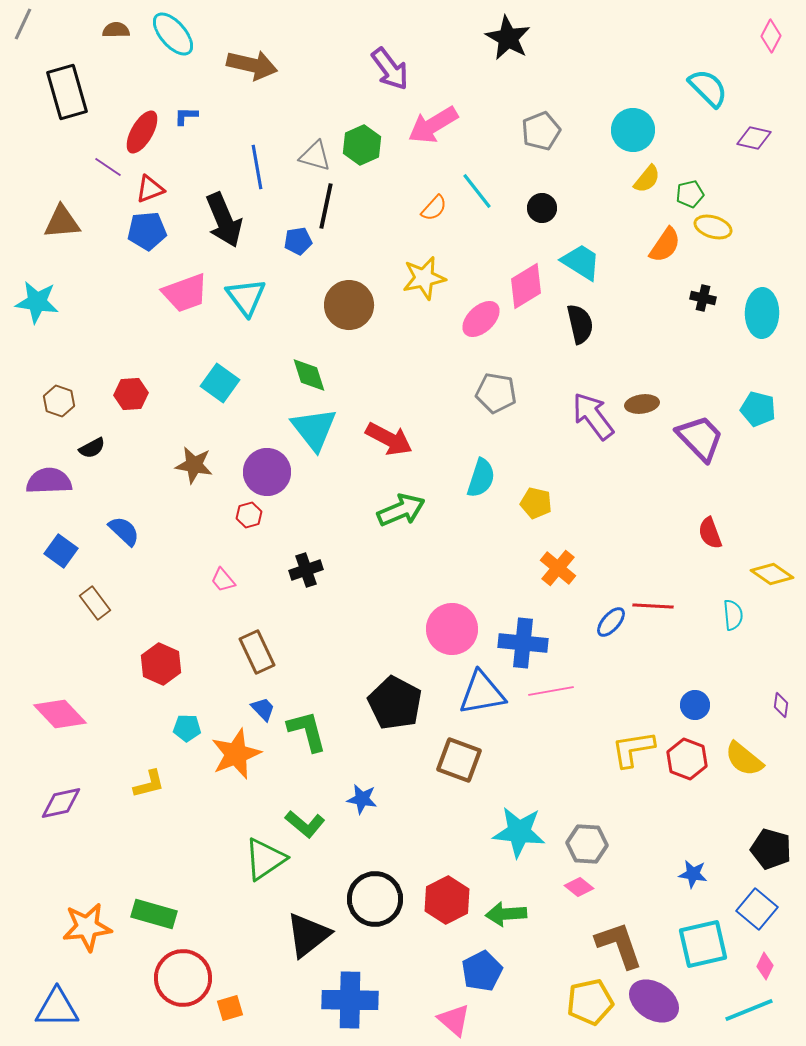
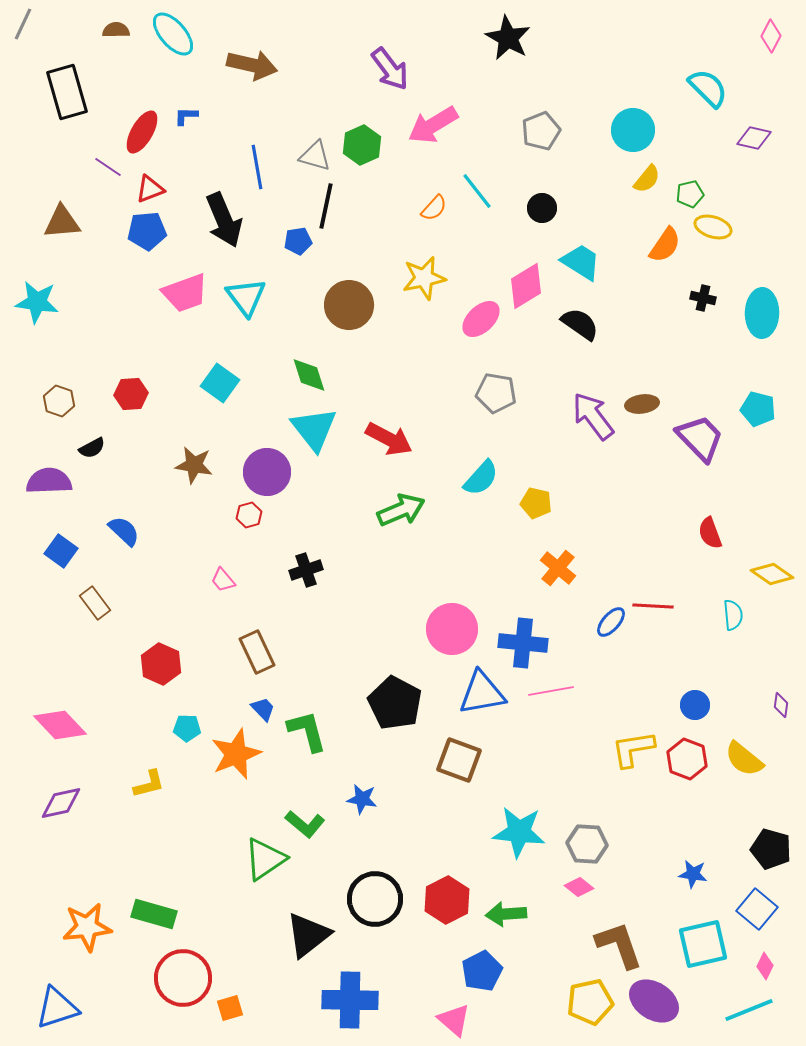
black semicircle at (580, 324): rotated 42 degrees counterclockwise
cyan semicircle at (481, 478): rotated 24 degrees clockwise
pink diamond at (60, 714): moved 11 px down
blue triangle at (57, 1008): rotated 18 degrees counterclockwise
